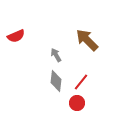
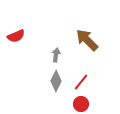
gray arrow: rotated 40 degrees clockwise
gray diamond: rotated 20 degrees clockwise
red circle: moved 4 px right, 1 px down
